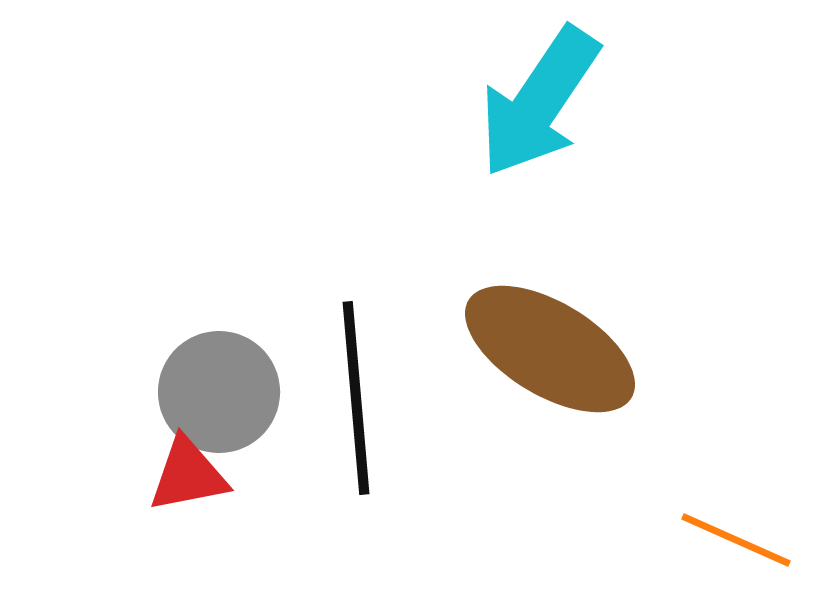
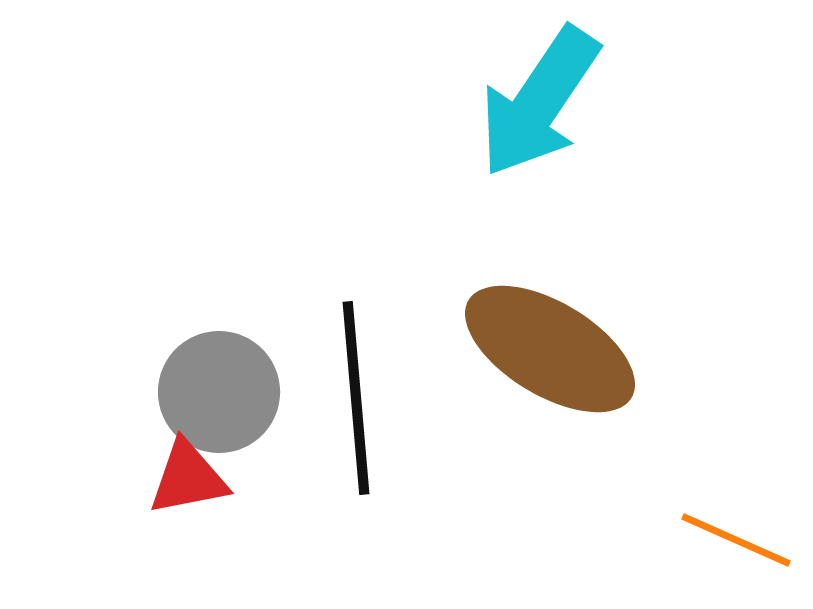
red triangle: moved 3 px down
